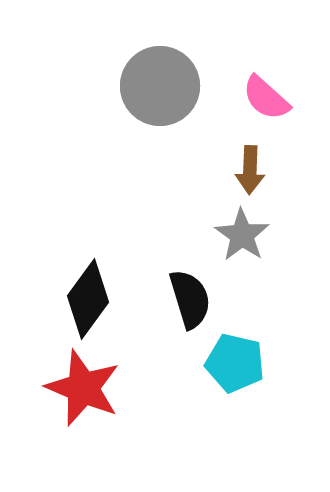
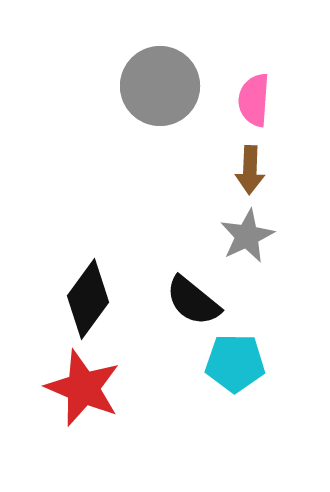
pink semicircle: moved 12 px left, 2 px down; rotated 52 degrees clockwise
gray star: moved 5 px right, 1 px down; rotated 12 degrees clockwise
black semicircle: moved 3 px right, 2 px down; rotated 146 degrees clockwise
cyan pentagon: rotated 12 degrees counterclockwise
